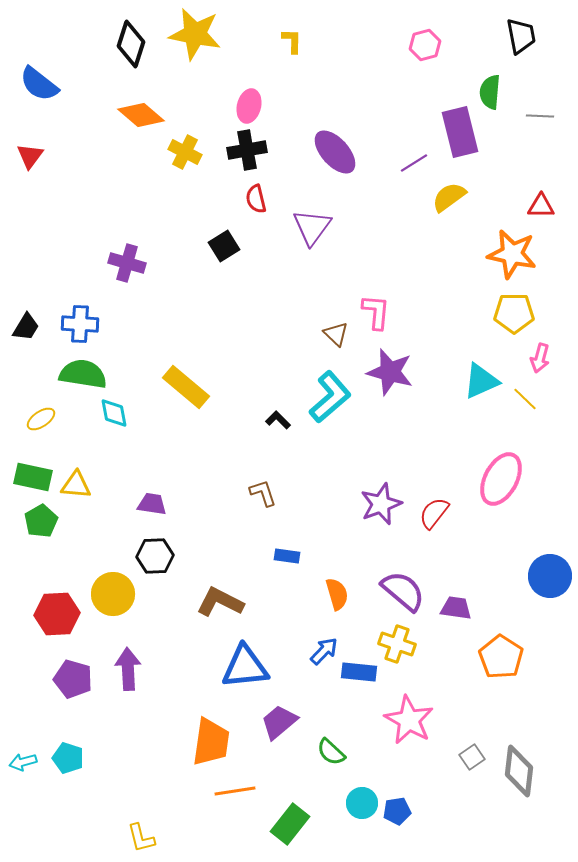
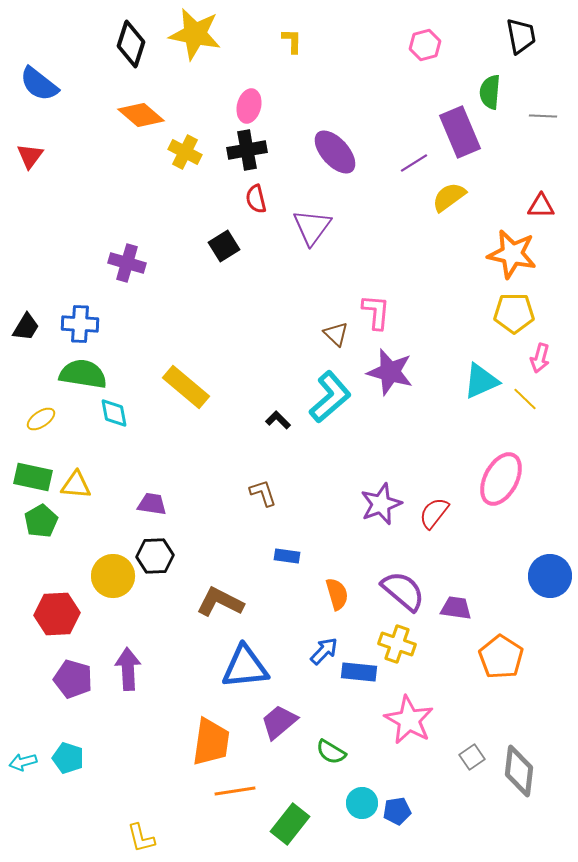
gray line at (540, 116): moved 3 px right
purple rectangle at (460, 132): rotated 9 degrees counterclockwise
yellow circle at (113, 594): moved 18 px up
green semicircle at (331, 752): rotated 12 degrees counterclockwise
